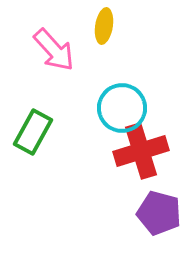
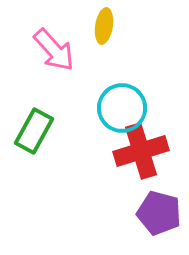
green rectangle: moved 1 px right, 1 px up
